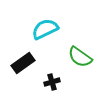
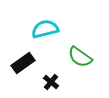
cyan semicircle: rotated 12 degrees clockwise
black cross: moved 1 px left; rotated 35 degrees counterclockwise
